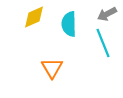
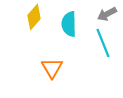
yellow diamond: rotated 25 degrees counterclockwise
